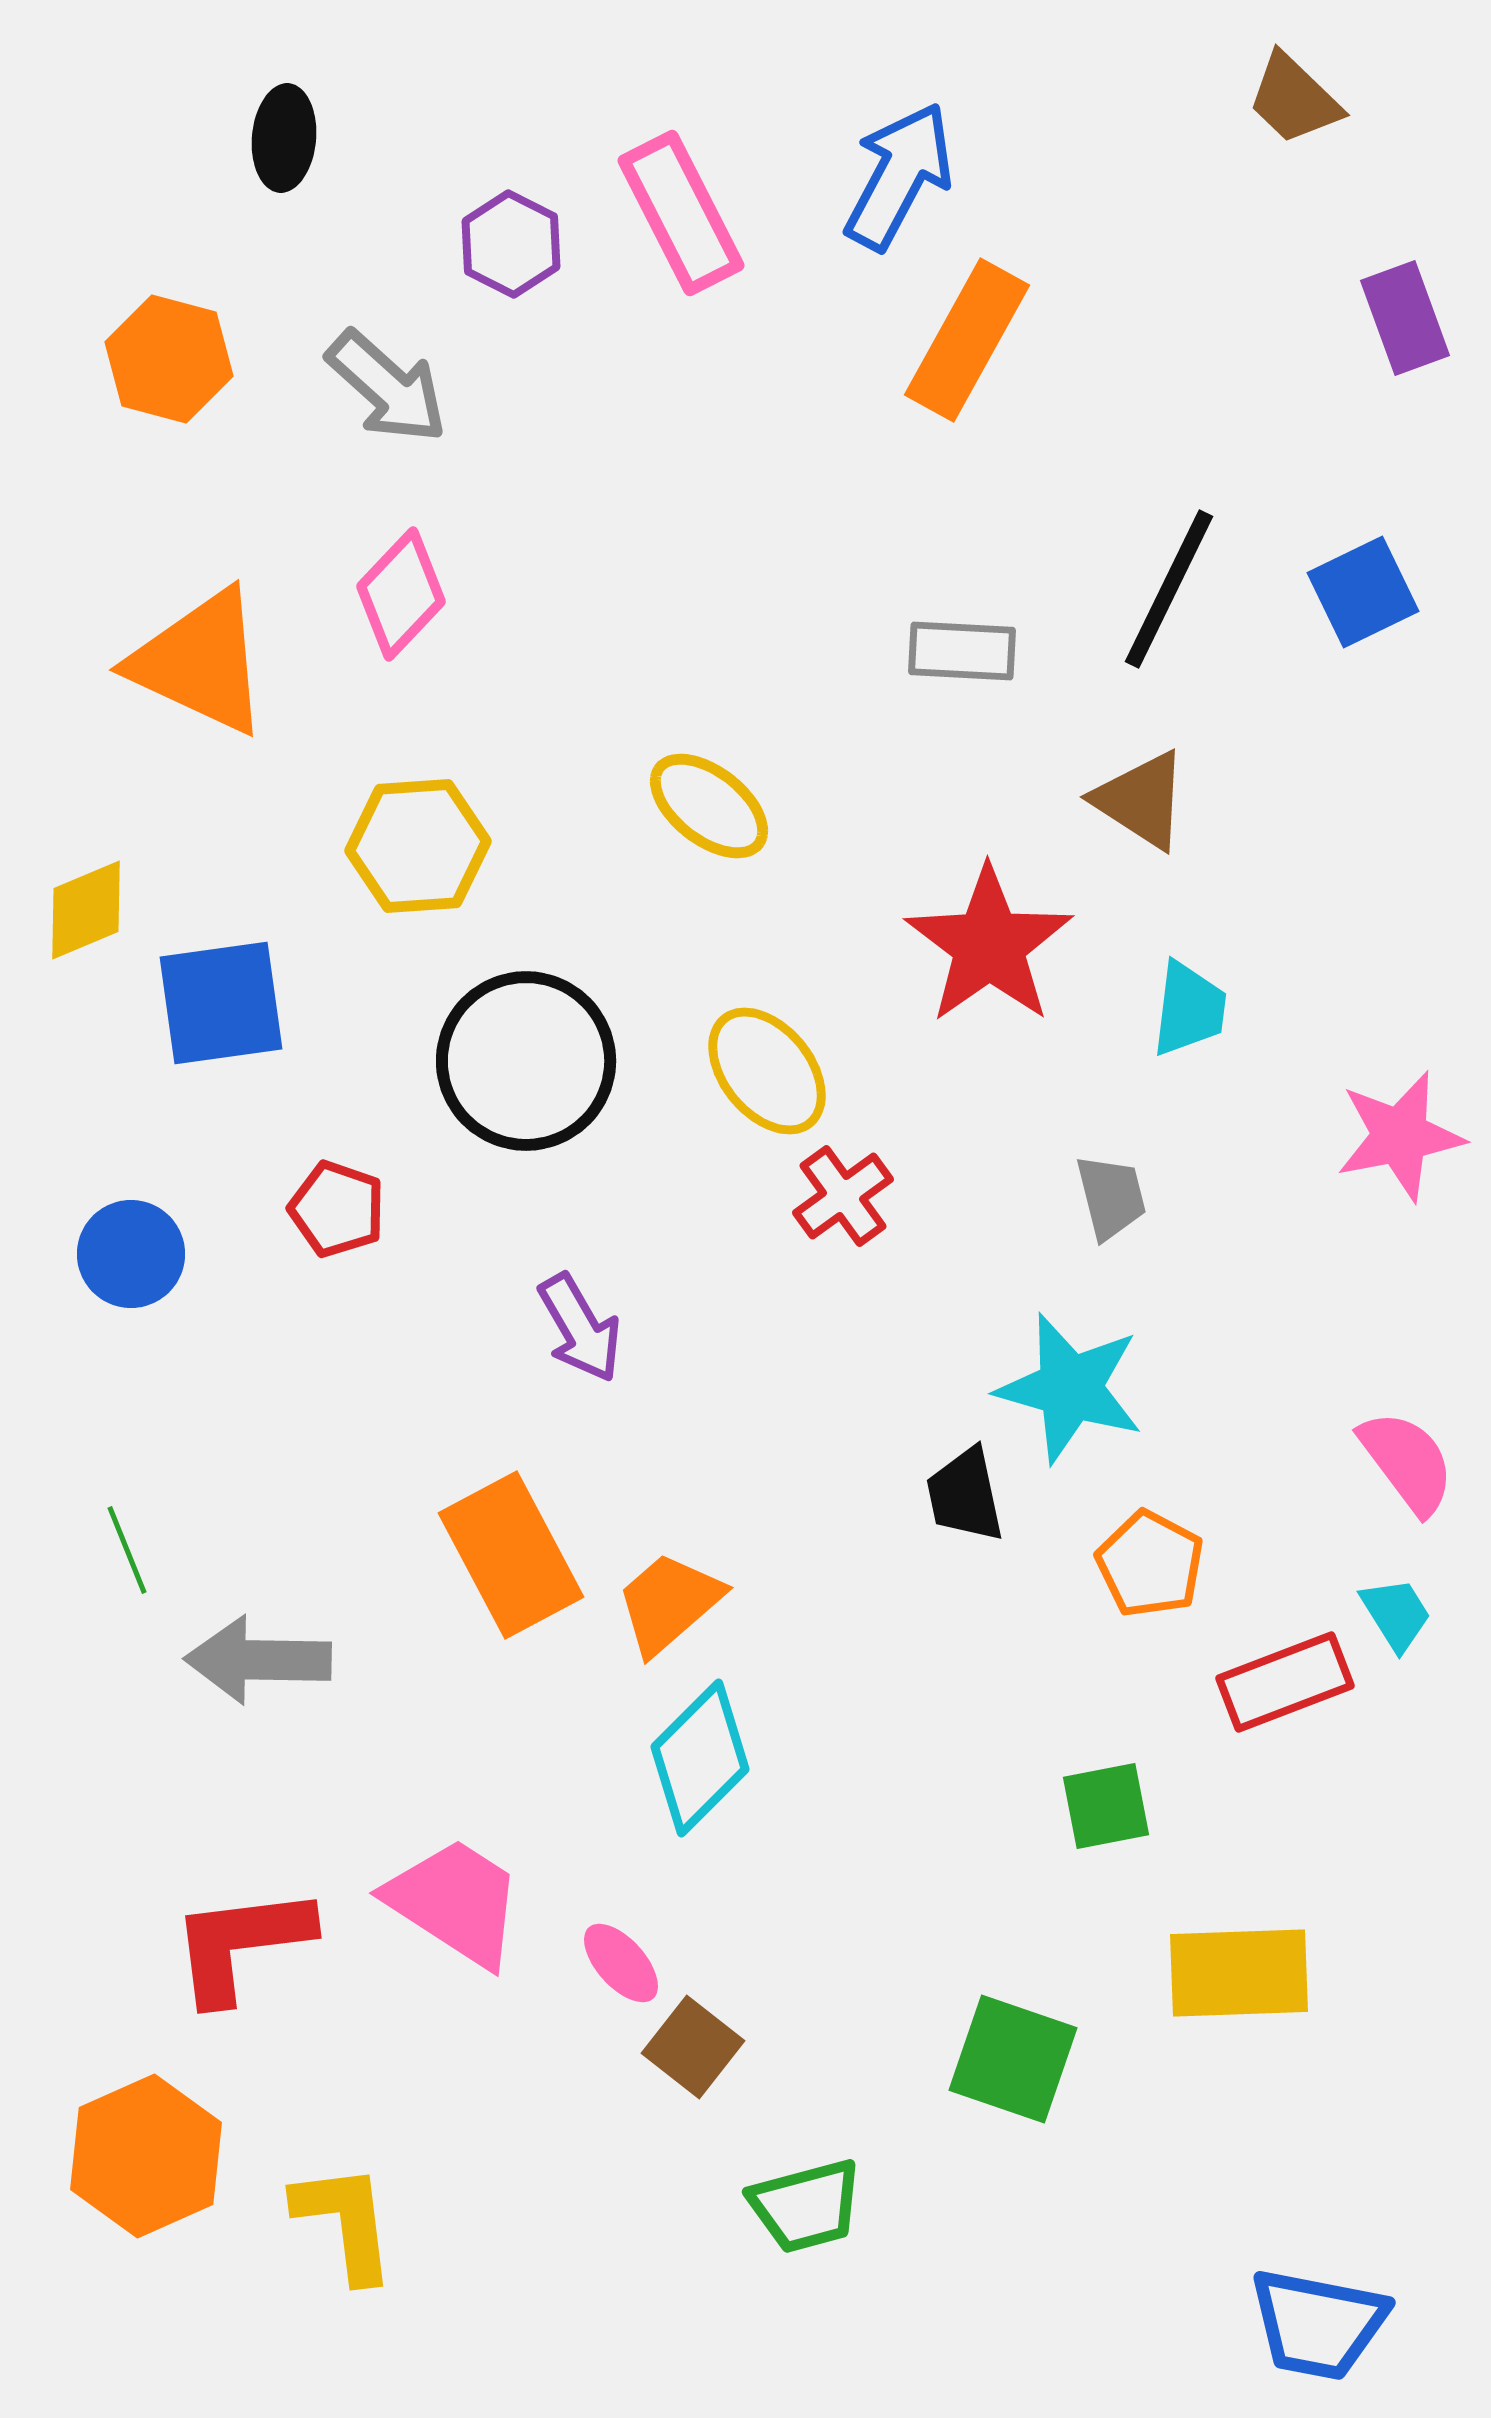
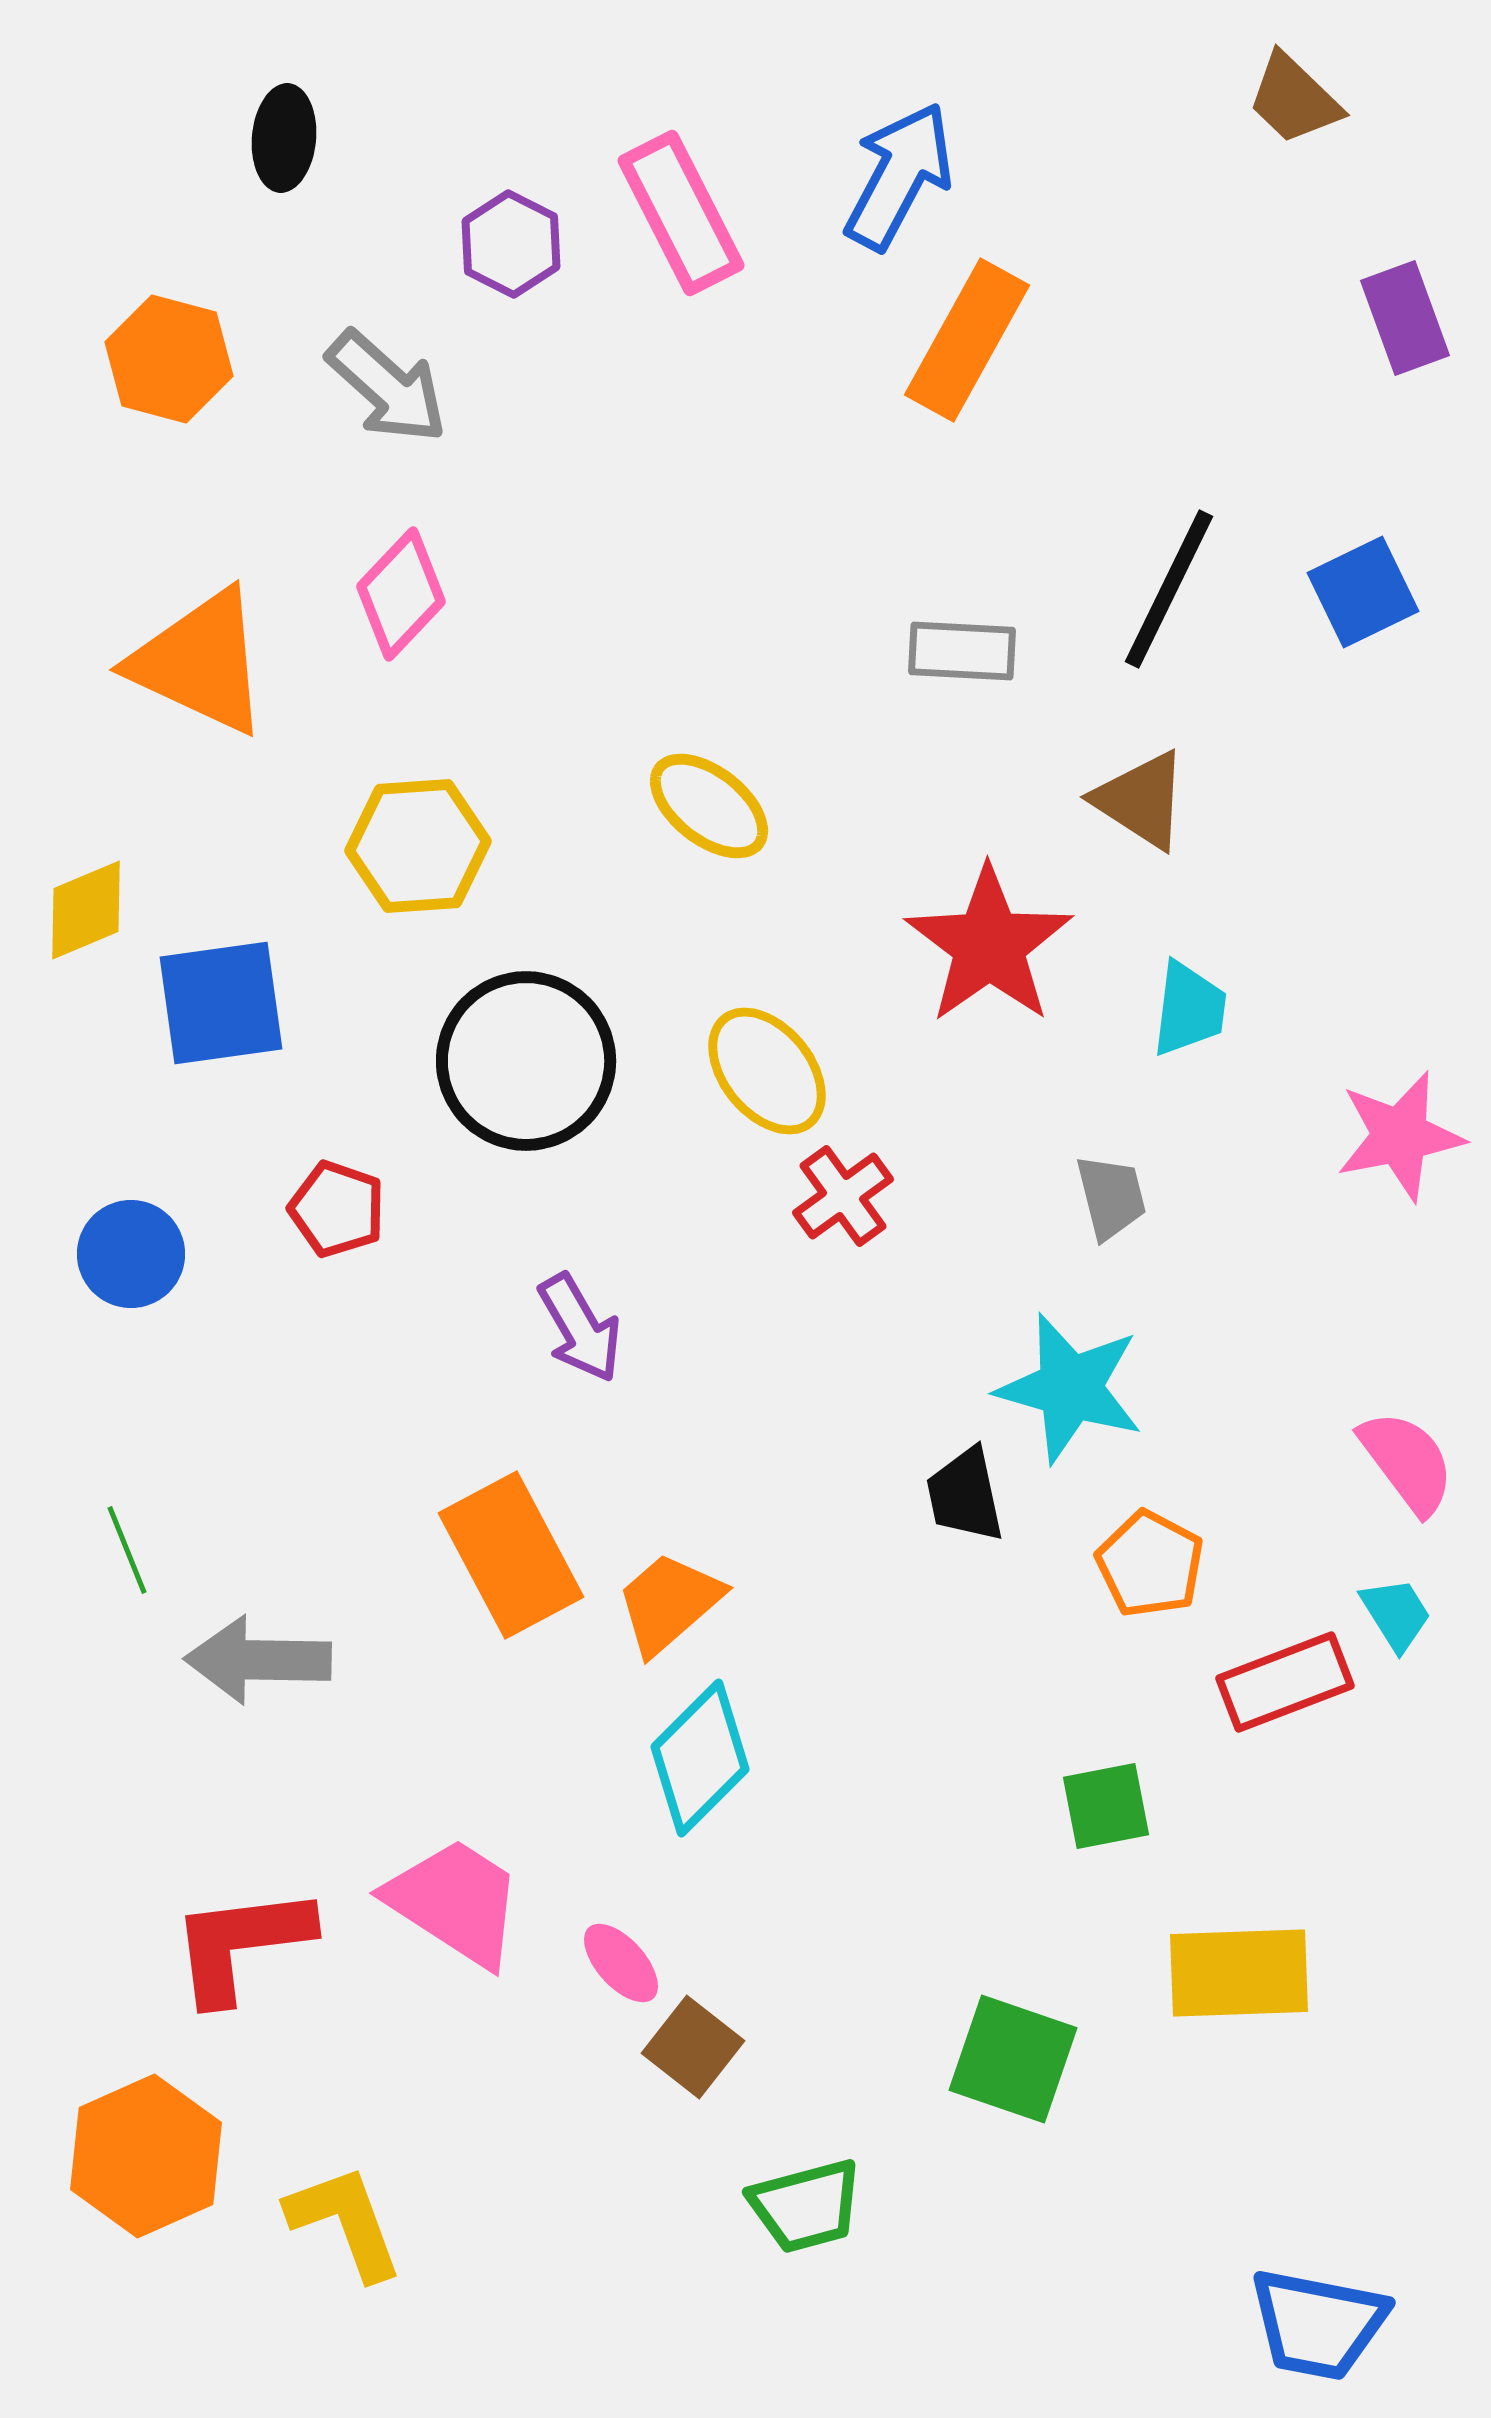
yellow L-shape at (345, 2222): rotated 13 degrees counterclockwise
